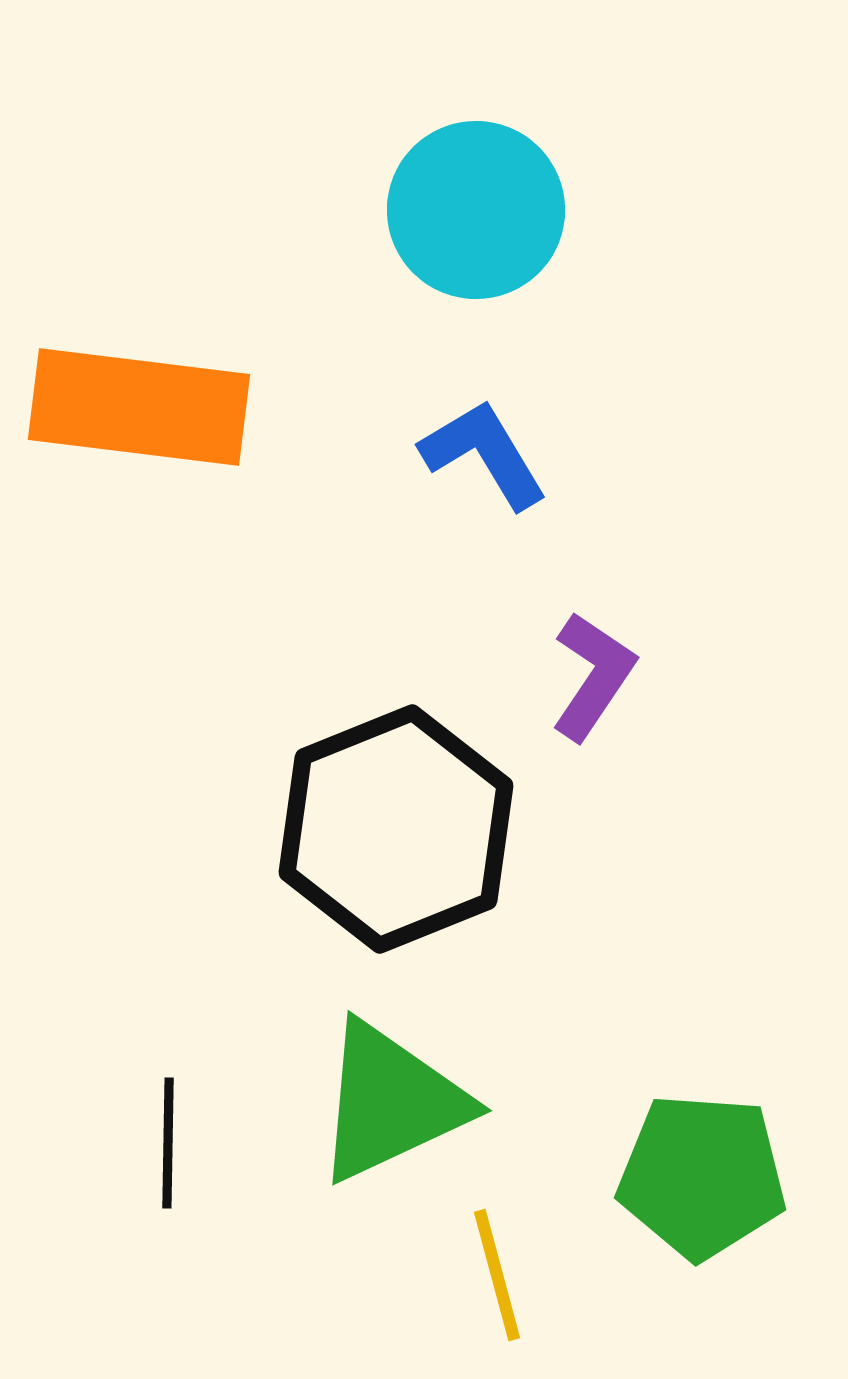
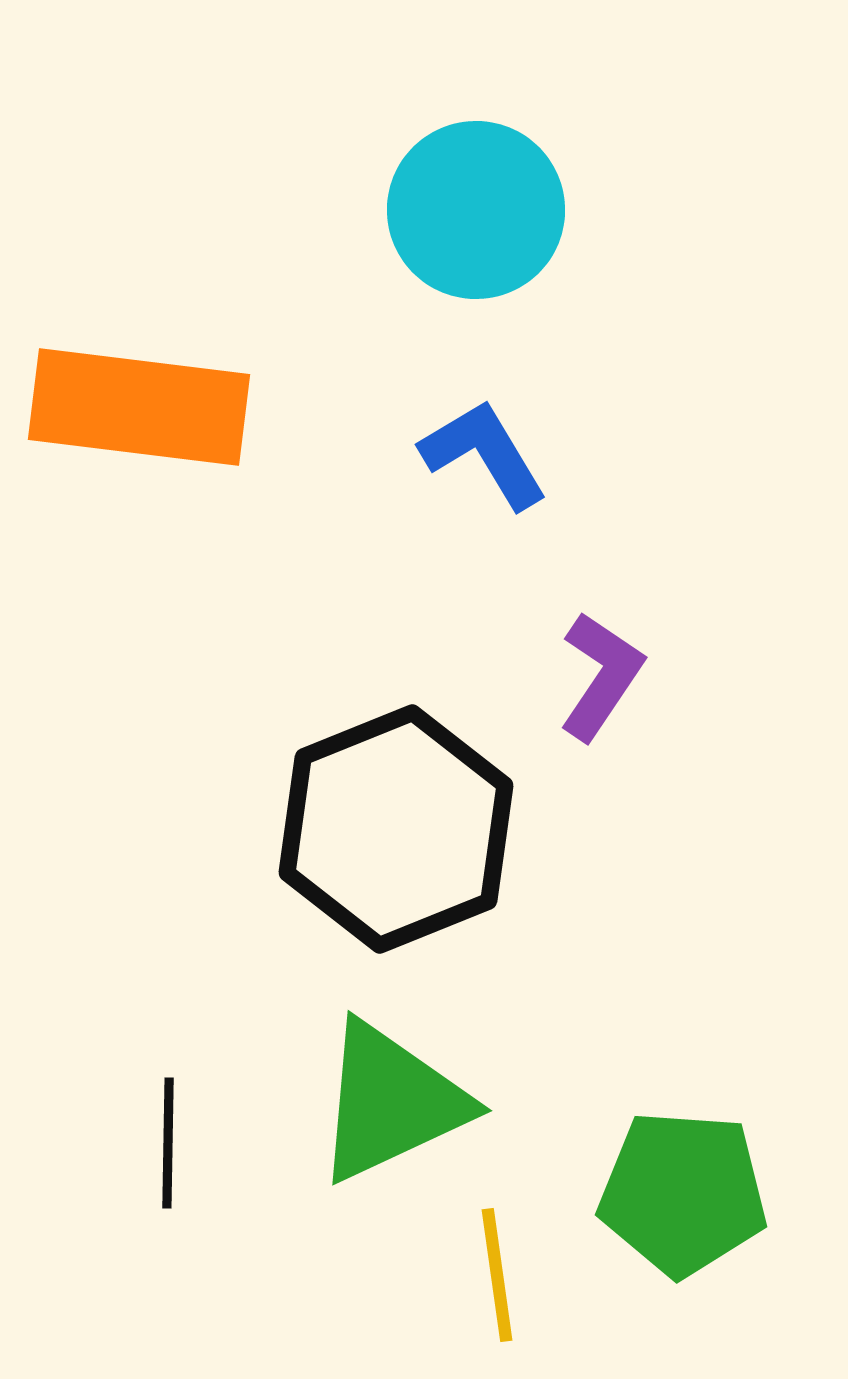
purple L-shape: moved 8 px right
green pentagon: moved 19 px left, 17 px down
yellow line: rotated 7 degrees clockwise
